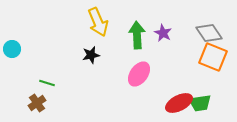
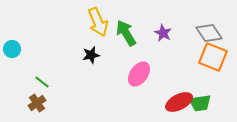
green arrow: moved 11 px left, 2 px up; rotated 28 degrees counterclockwise
green line: moved 5 px left, 1 px up; rotated 21 degrees clockwise
red ellipse: moved 1 px up
